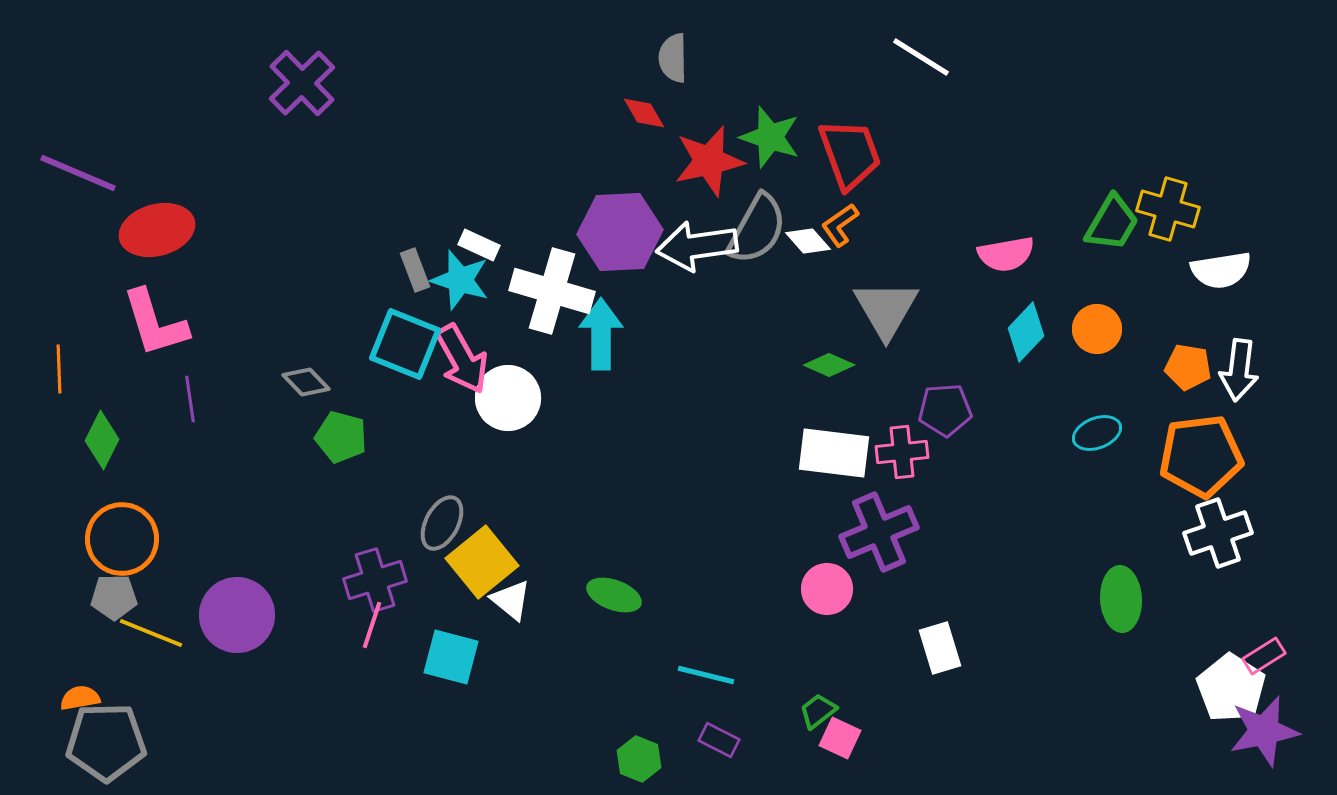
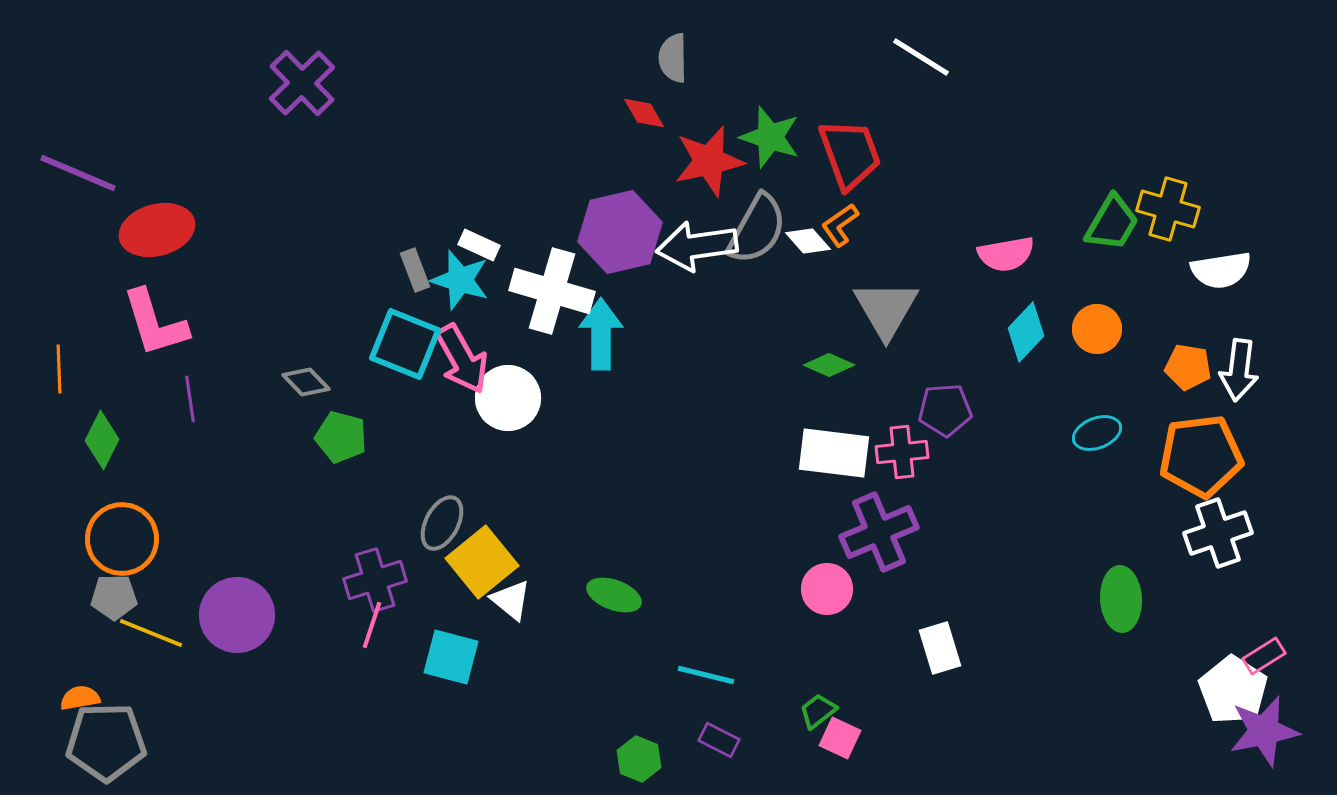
purple hexagon at (620, 232): rotated 10 degrees counterclockwise
white pentagon at (1231, 688): moved 2 px right, 2 px down
